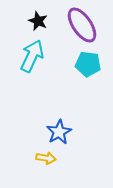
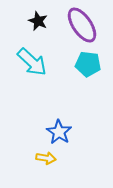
cyan arrow: moved 6 px down; rotated 108 degrees clockwise
blue star: rotated 10 degrees counterclockwise
